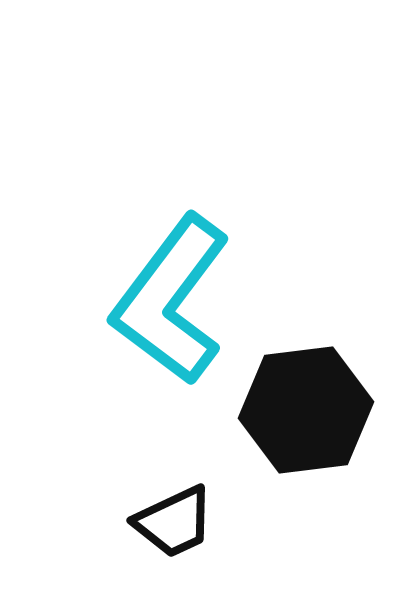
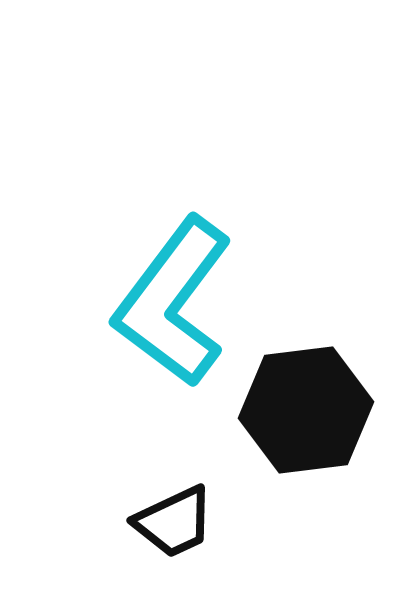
cyan L-shape: moved 2 px right, 2 px down
